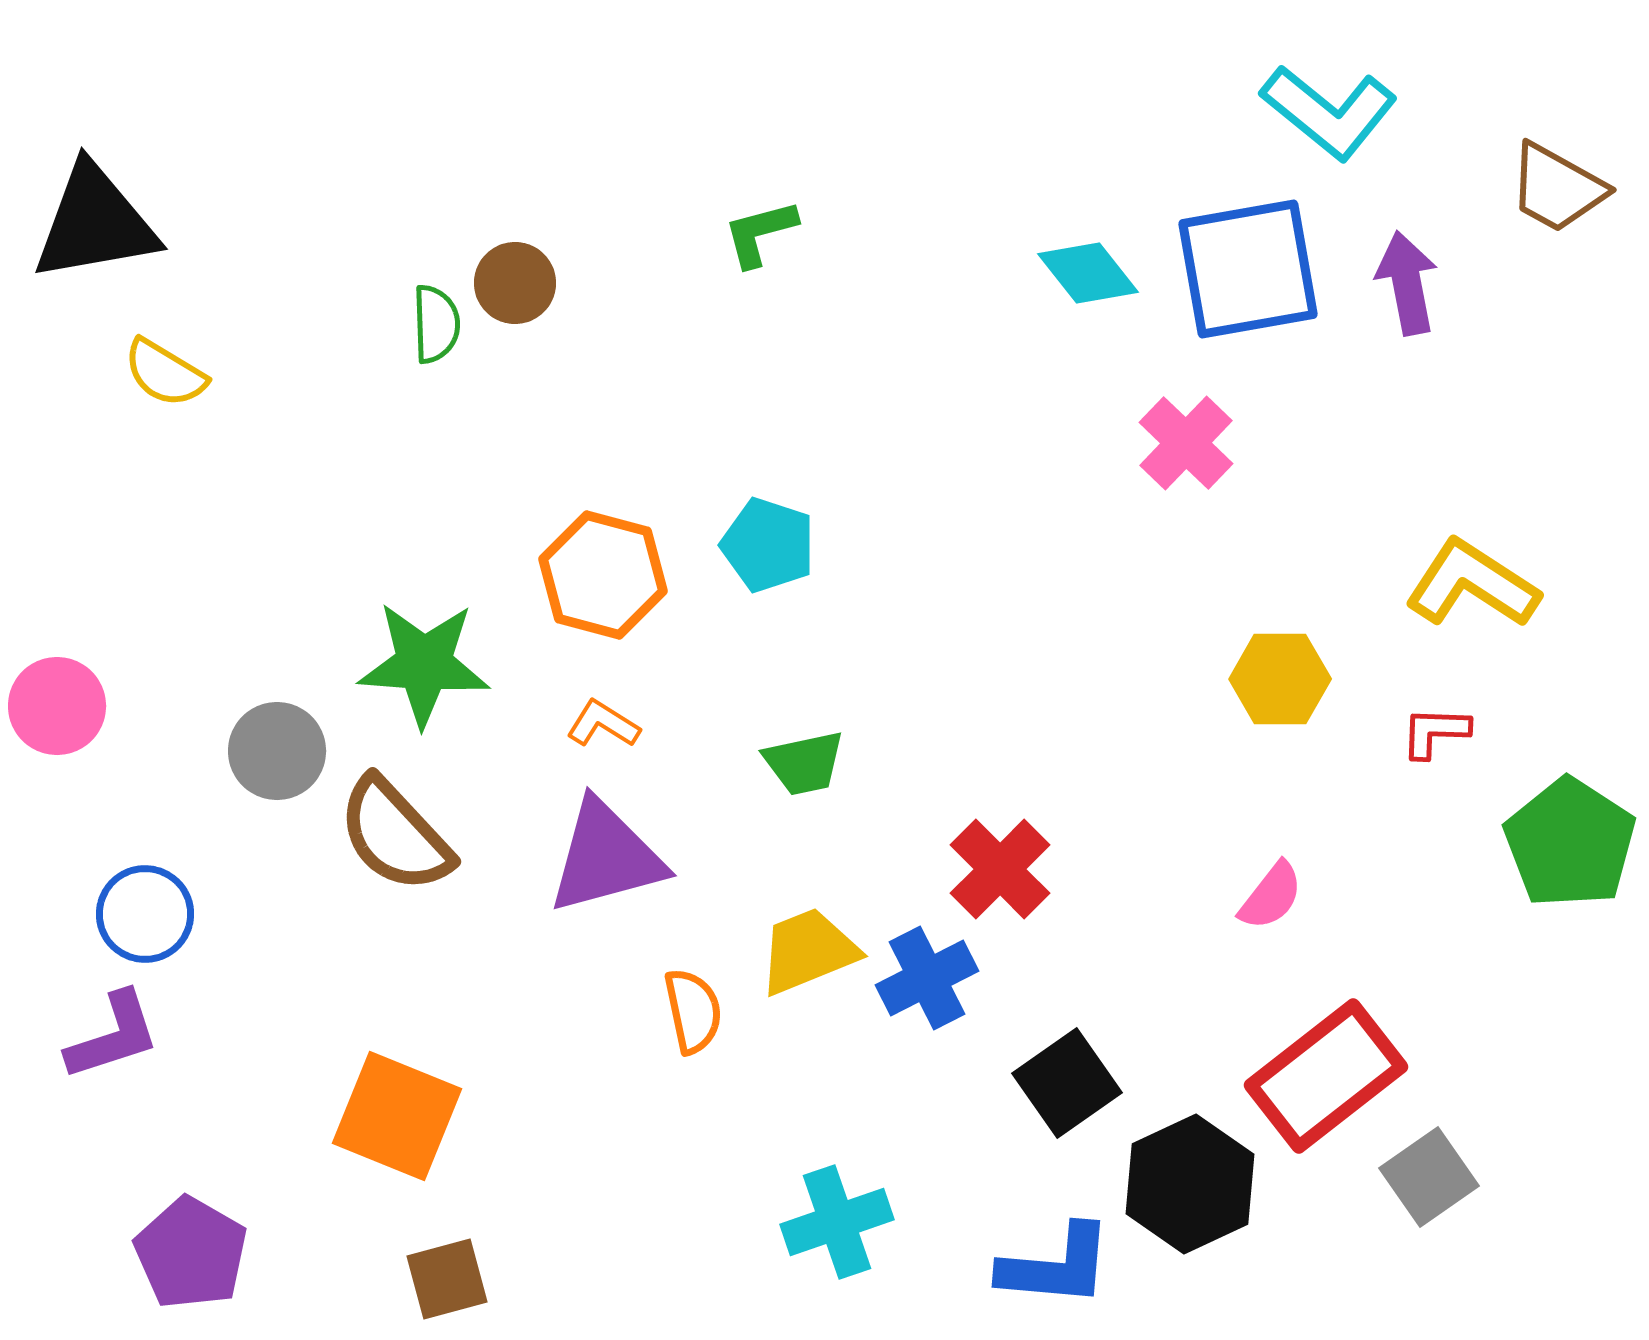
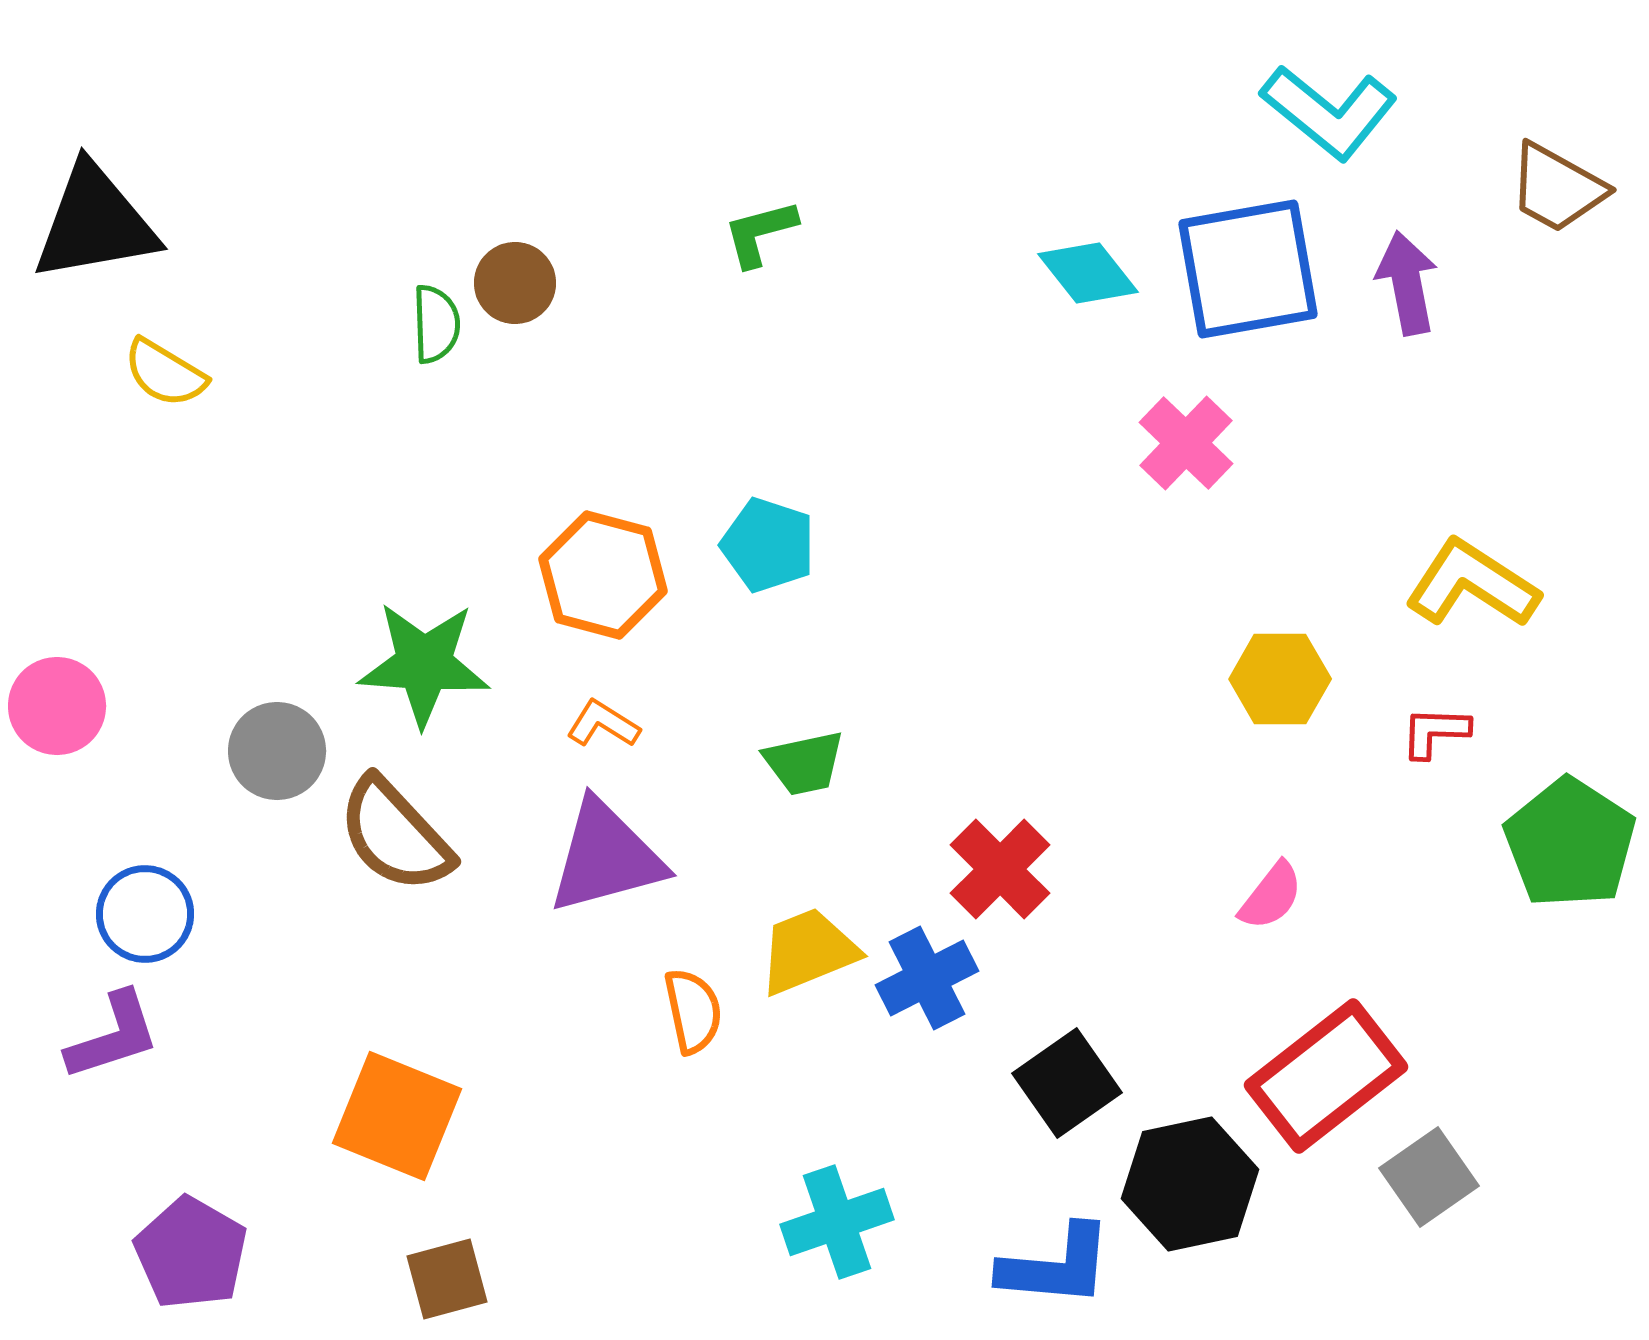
black hexagon: rotated 13 degrees clockwise
